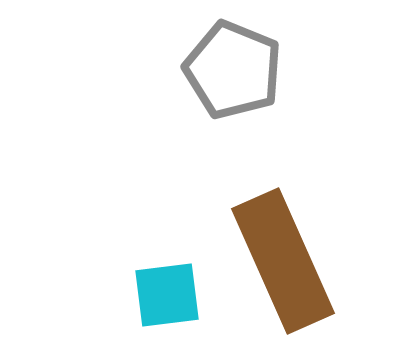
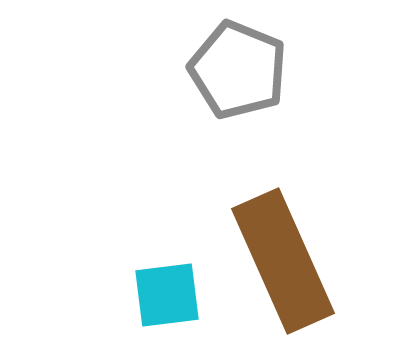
gray pentagon: moved 5 px right
